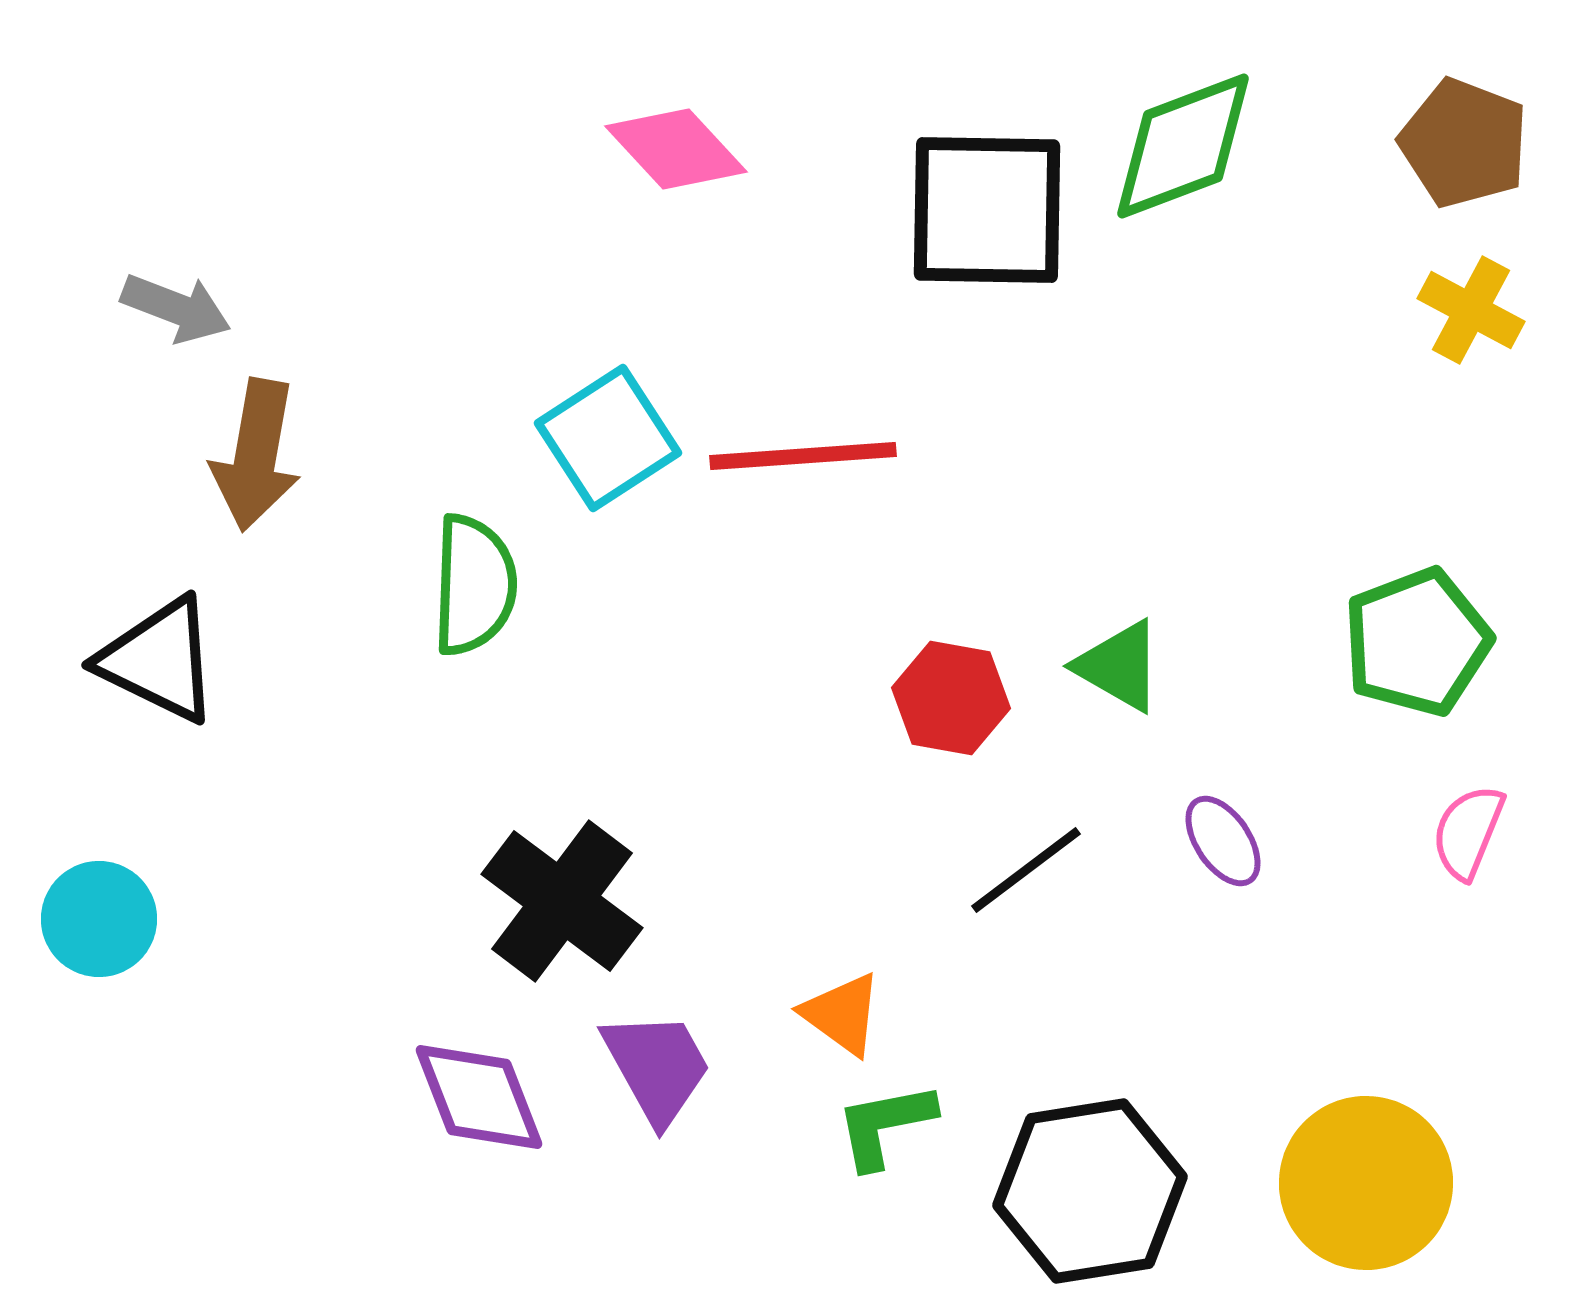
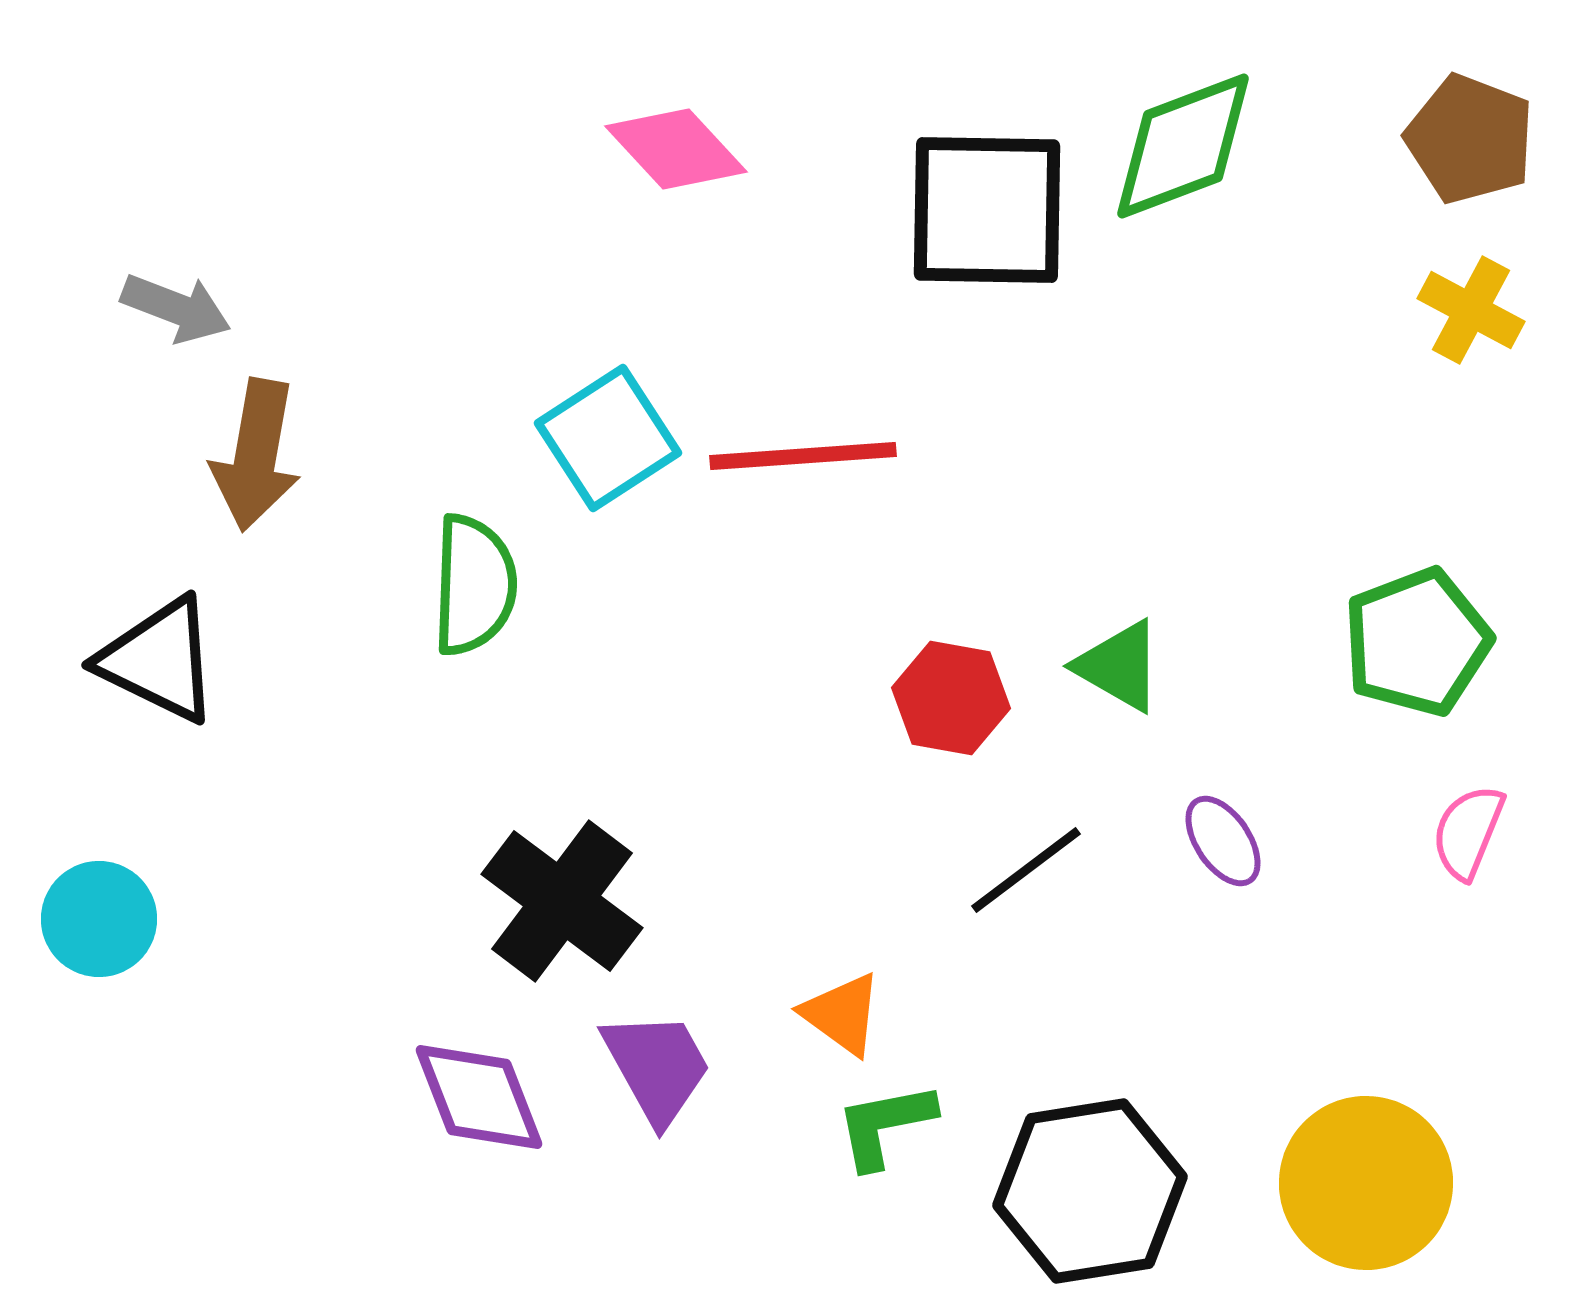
brown pentagon: moved 6 px right, 4 px up
